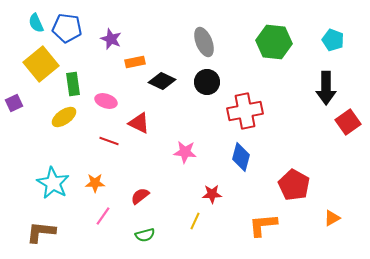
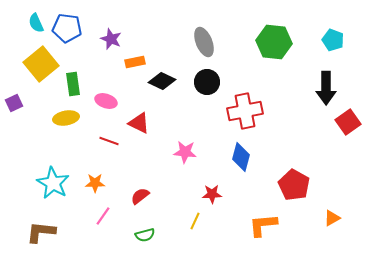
yellow ellipse: moved 2 px right, 1 px down; rotated 25 degrees clockwise
